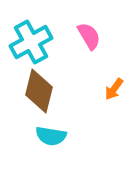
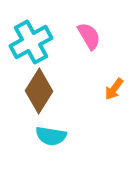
brown diamond: rotated 18 degrees clockwise
